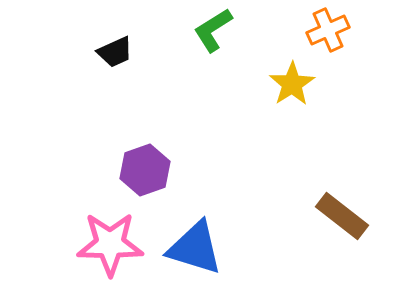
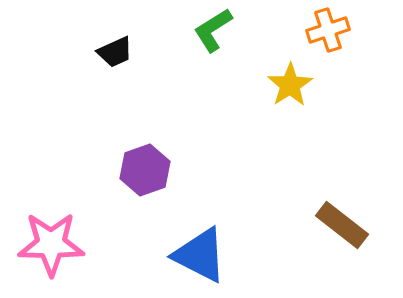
orange cross: rotated 6 degrees clockwise
yellow star: moved 2 px left, 1 px down
brown rectangle: moved 9 px down
pink star: moved 59 px left
blue triangle: moved 5 px right, 7 px down; rotated 10 degrees clockwise
